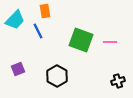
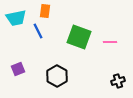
orange rectangle: rotated 16 degrees clockwise
cyan trapezoid: moved 1 px right, 2 px up; rotated 35 degrees clockwise
green square: moved 2 px left, 3 px up
